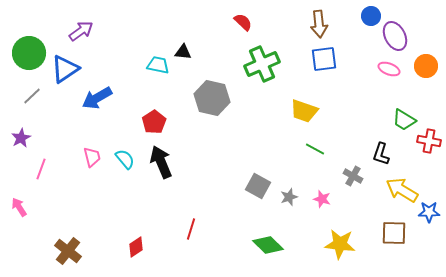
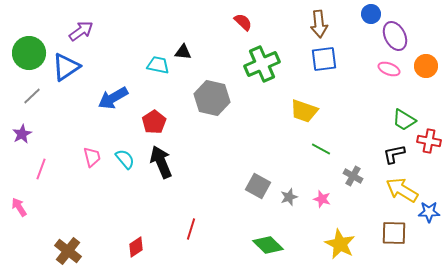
blue circle: moved 2 px up
blue triangle: moved 1 px right, 2 px up
blue arrow: moved 16 px right
purple star: moved 1 px right, 4 px up
green line: moved 6 px right
black L-shape: moved 13 px right; rotated 60 degrees clockwise
yellow star: rotated 20 degrees clockwise
